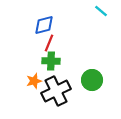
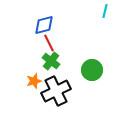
cyan line: moved 4 px right; rotated 64 degrees clockwise
red line: rotated 48 degrees counterclockwise
green cross: rotated 36 degrees clockwise
green circle: moved 10 px up
